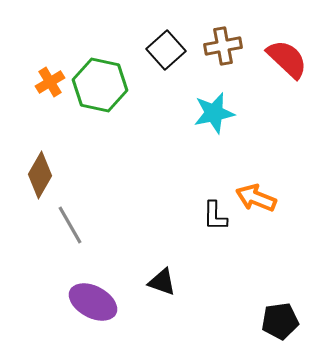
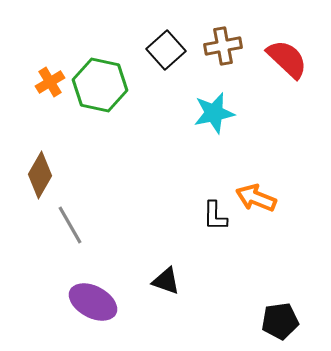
black triangle: moved 4 px right, 1 px up
